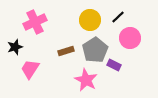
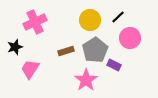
pink star: rotated 10 degrees clockwise
